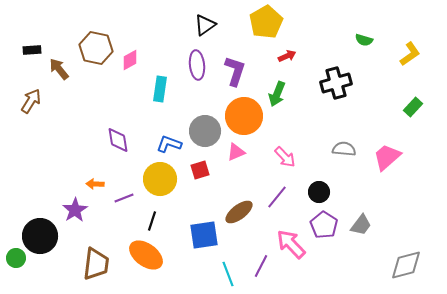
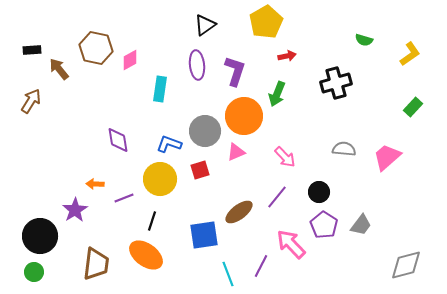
red arrow at (287, 56): rotated 12 degrees clockwise
green circle at (16, 258): moved 18 px right, 14 px down
